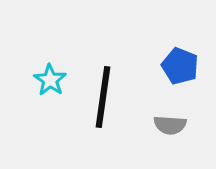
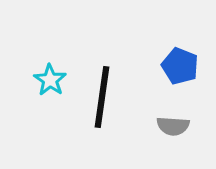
black line: moved 1 px left
gray semicircle: moved 3 px right, 1 px down
